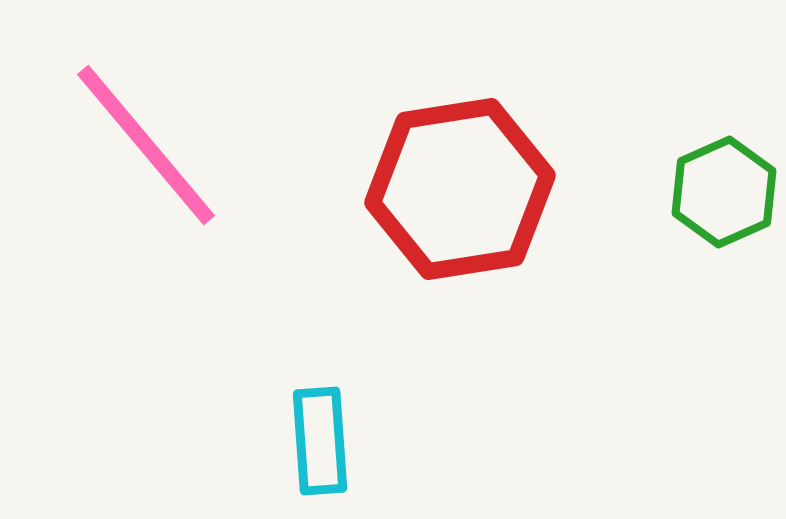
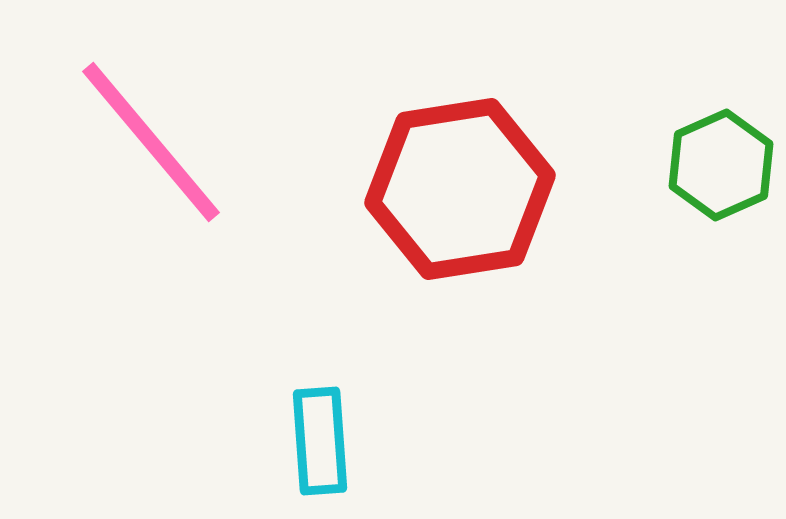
pink line: moved 5 px right, 3 px up
green hexagon: moved 3 px left, 27 px up
